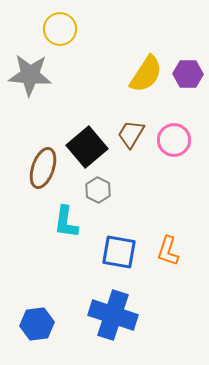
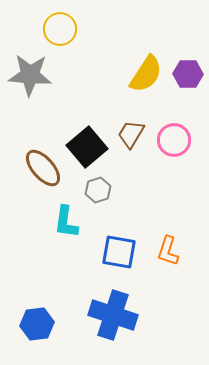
brown ellipse: rotated 60 degrees counterclockwise
gray hexagon: rotated 15 degrees clockwise
